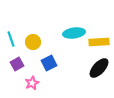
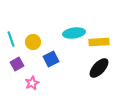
blue square: moved 2 px right, 4 px up
